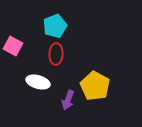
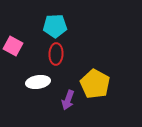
cyan pentagon: rotated 20 degrees clockwise
white ellipse: rotated 25 degrees counterclockwise
yellow pentagon: moved 2 px up
